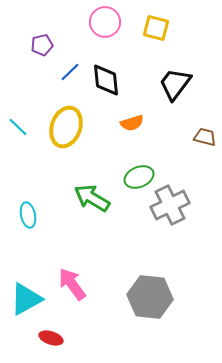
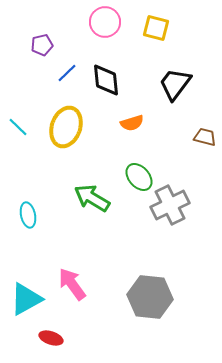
blue line: moved 3 px left, 1 px down
green ellipse: rotated 72 degrees clockwise
